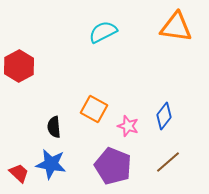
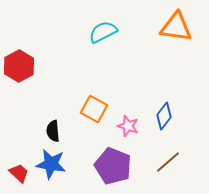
black semicircle: moved 1 px left, 4 px down
